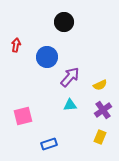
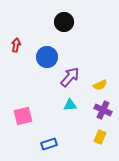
purple cross: rotated 30 degrees counterclockwise
